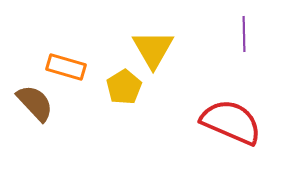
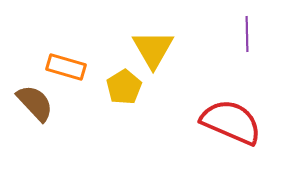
purple line: moved 3 px right
